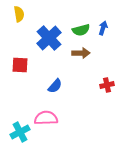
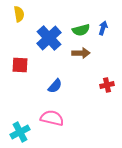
pink semicircle: moved 6 px right; rotated 15 degrees clockwise
